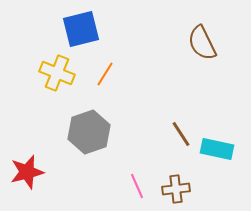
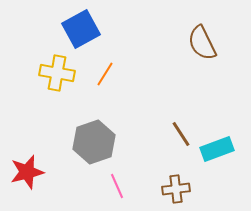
blue square: rotated 15 degrees counterclockwise
yellow cross: rotated 12 degrees counterclockwise
gray hexagon: moved 5 px right, 10 px down
cyan rectangle: rotated 32 degrees counterclockwise
pink line: moved 20 px left
